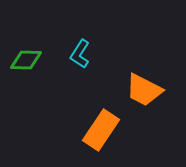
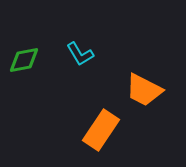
cyan L-shape: rotated 64 degrees counterclockwise
green diamond: moved 2 px left; rotated 12 degrees counterclockwise
